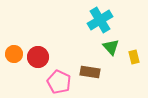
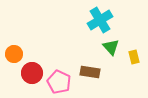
red circle: moved 6 px left, 16 px down
